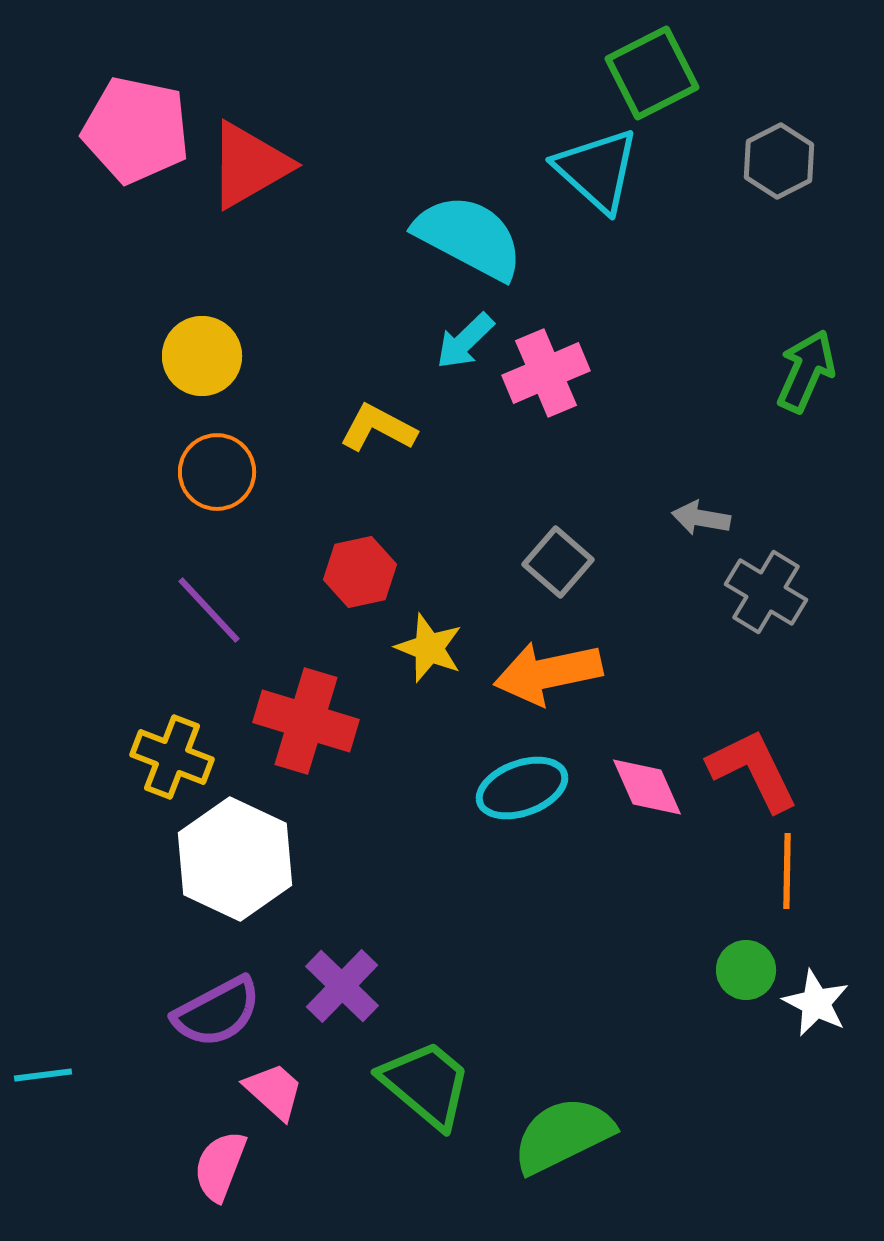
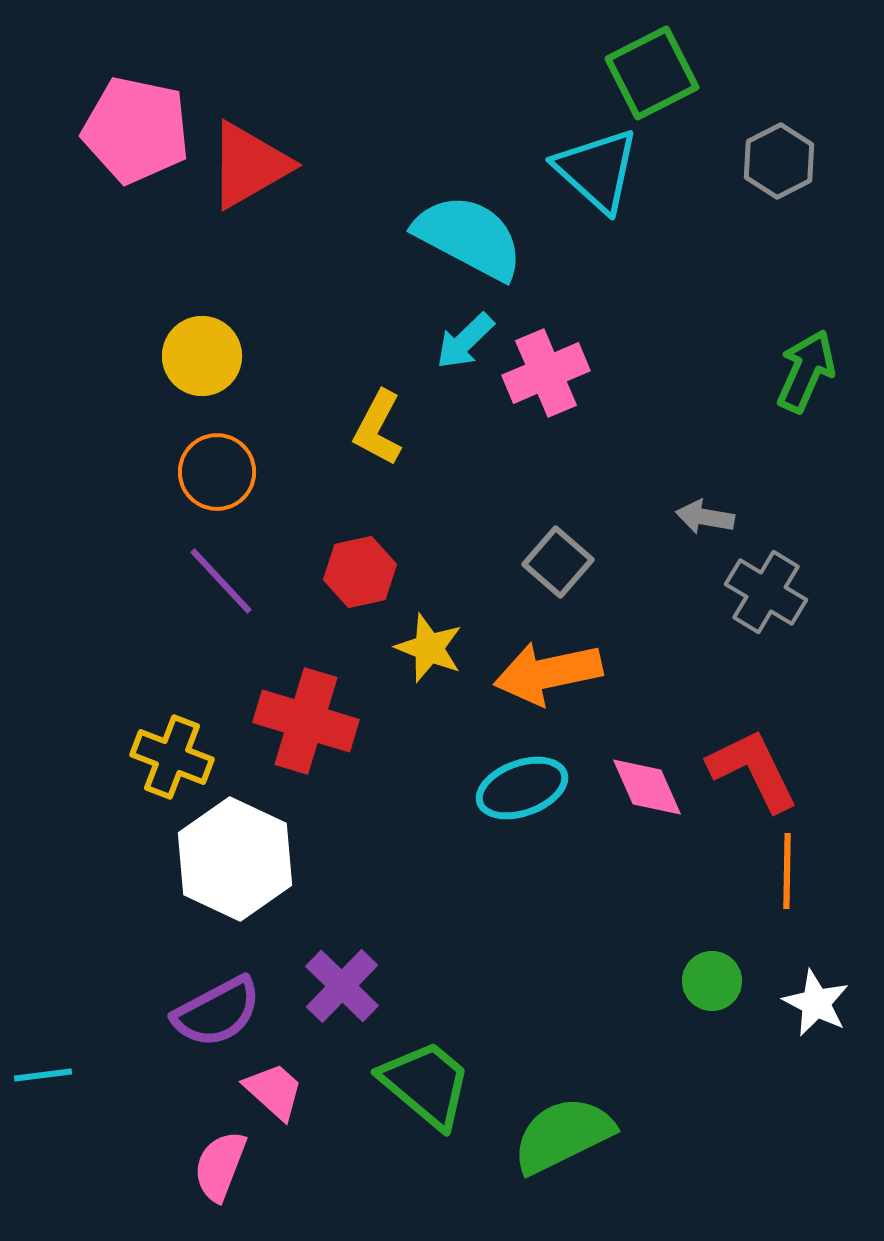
yellow L-shape: rotated 90 degrees counterclockwise
gray arrow: moved 4 px right, 1 px up
purple line: moved 12 px right, 29 px up
green circle: moved 34 px left, 11 px down
